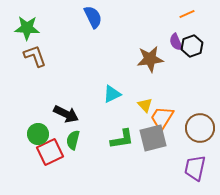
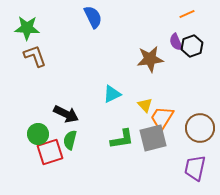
green semicircle: moved 3 px left
red square: rotated 8 degrees clockwise
